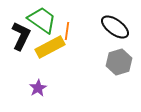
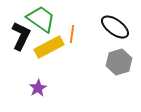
green trapezoid: moved 1 px left, 1 px up
orange line: moved 5 px right, 3 px down
yellow rectangle: moved 1 px left
